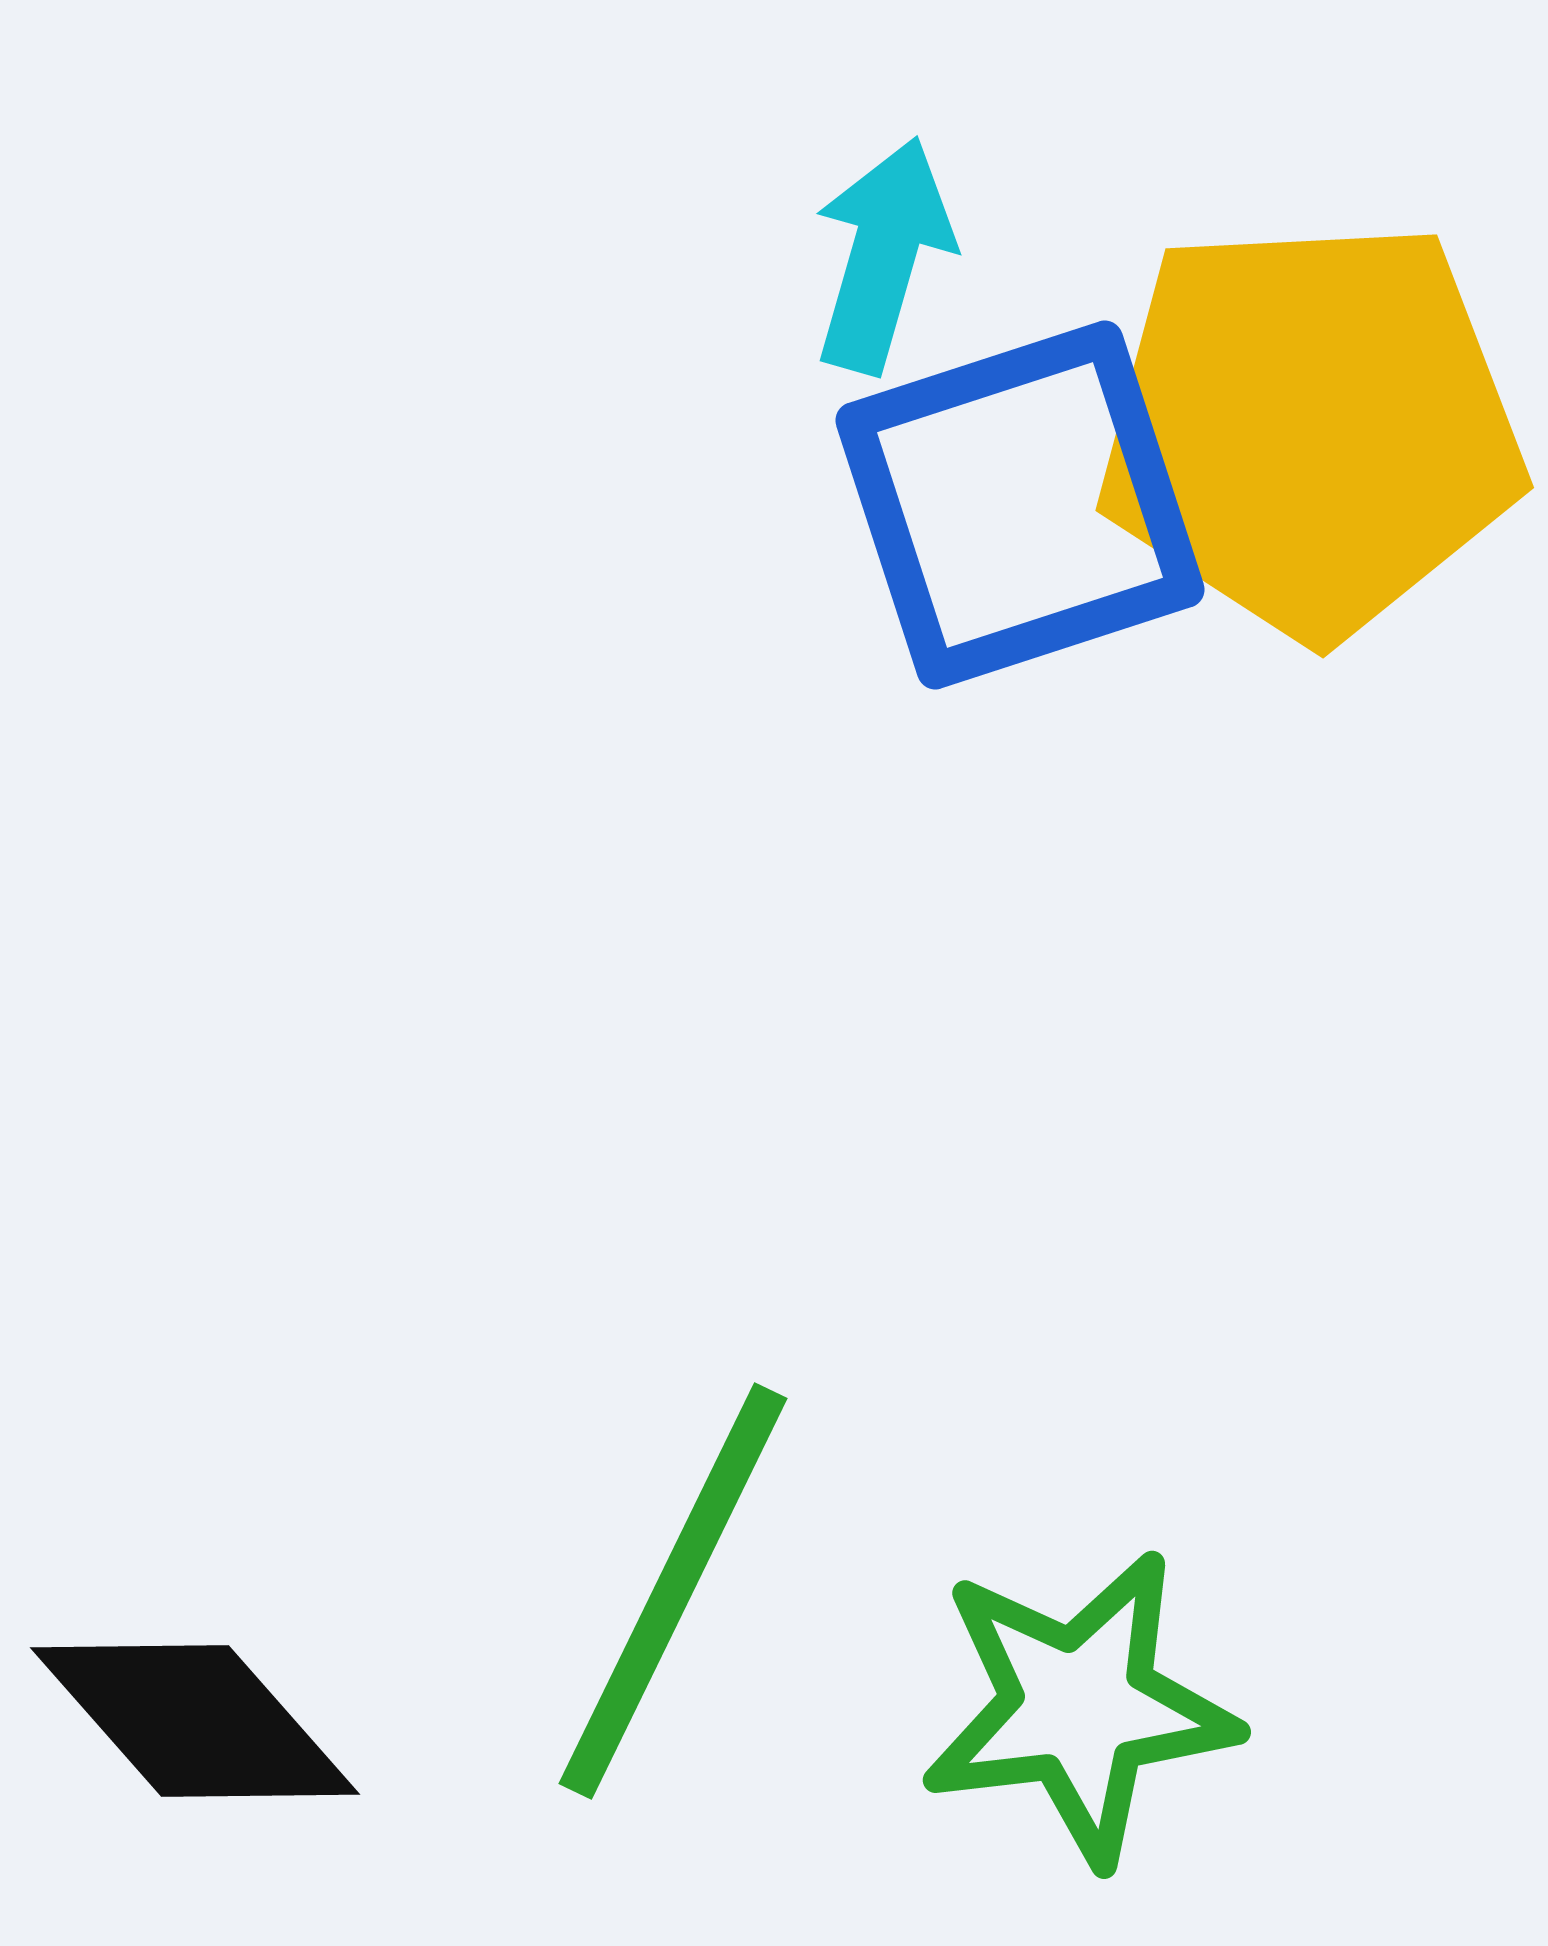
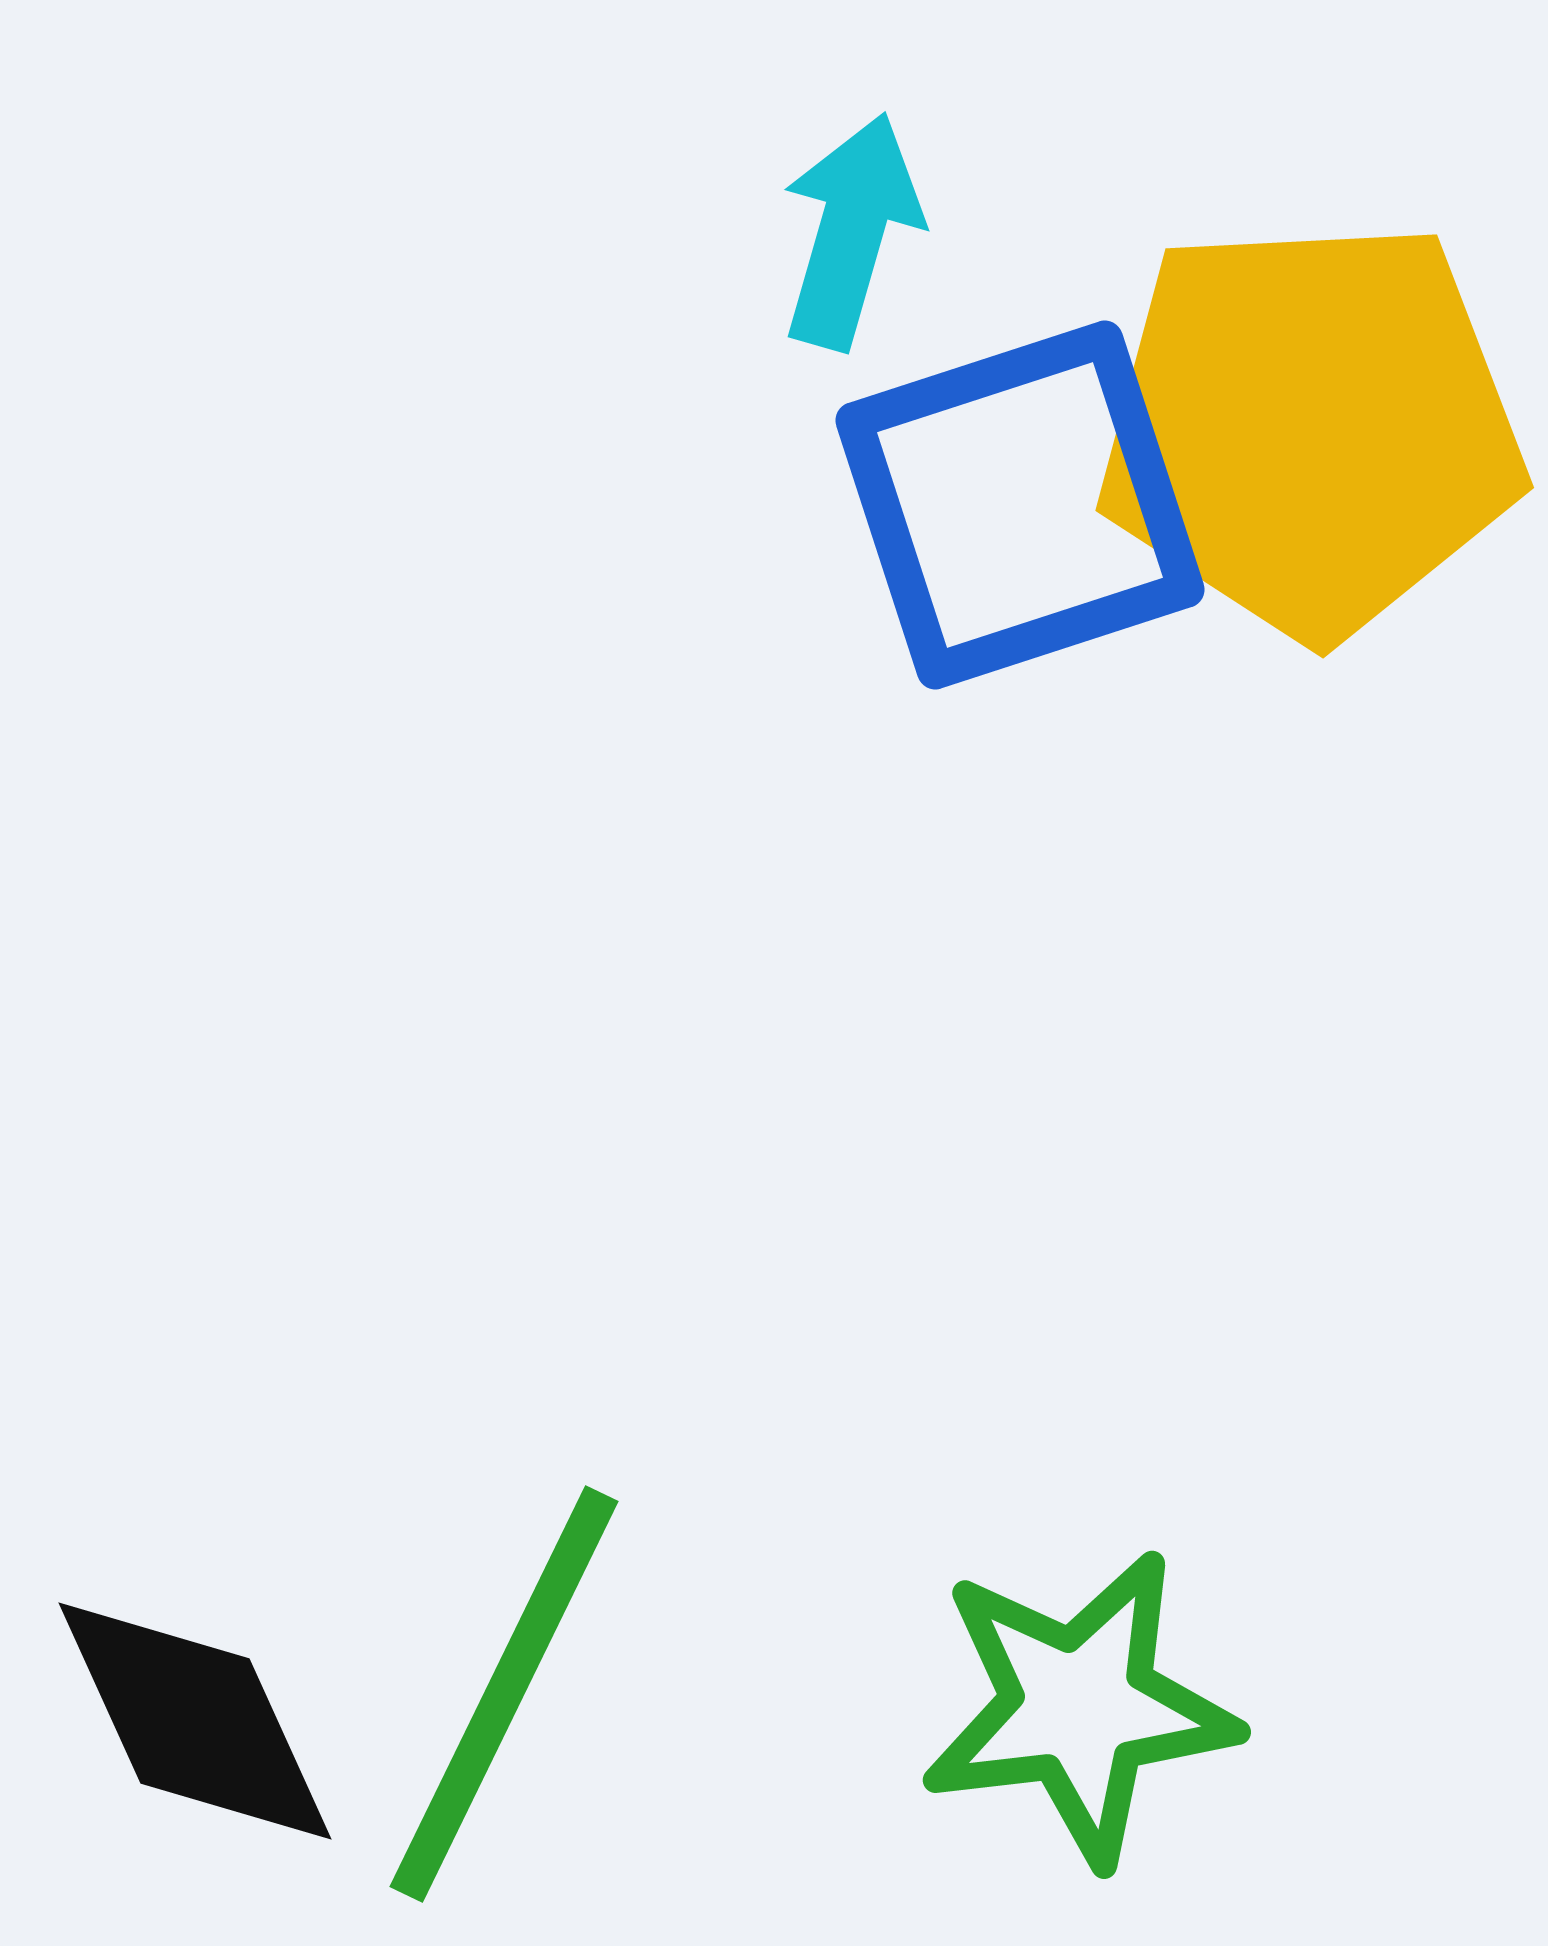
cyan arrow: moved 32 px left, 24 px up
green line: moved 169 px left, 103 px down
black diamond: rotated 17 degrees clockwise
